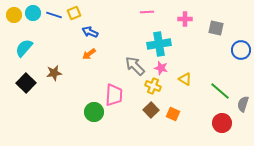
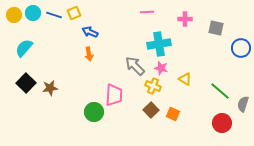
blue circle: moved 2 px up
orange arrow: rotated 64 degrees counterclockwise
brown star: moved 4 px left, 15 px down
